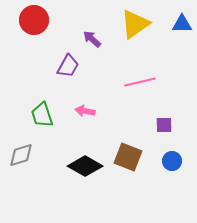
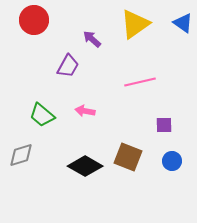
blue triangle: moved 1 px right, 1 px up; rotated 35 degrees clockwise
green trapezoid: rotated 32 degrees counterclockwise
